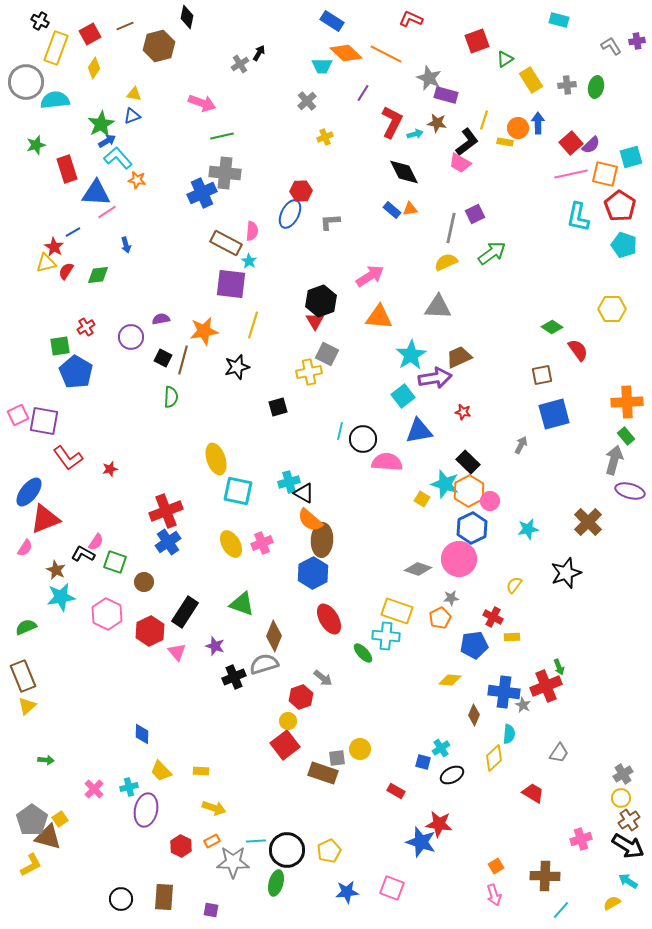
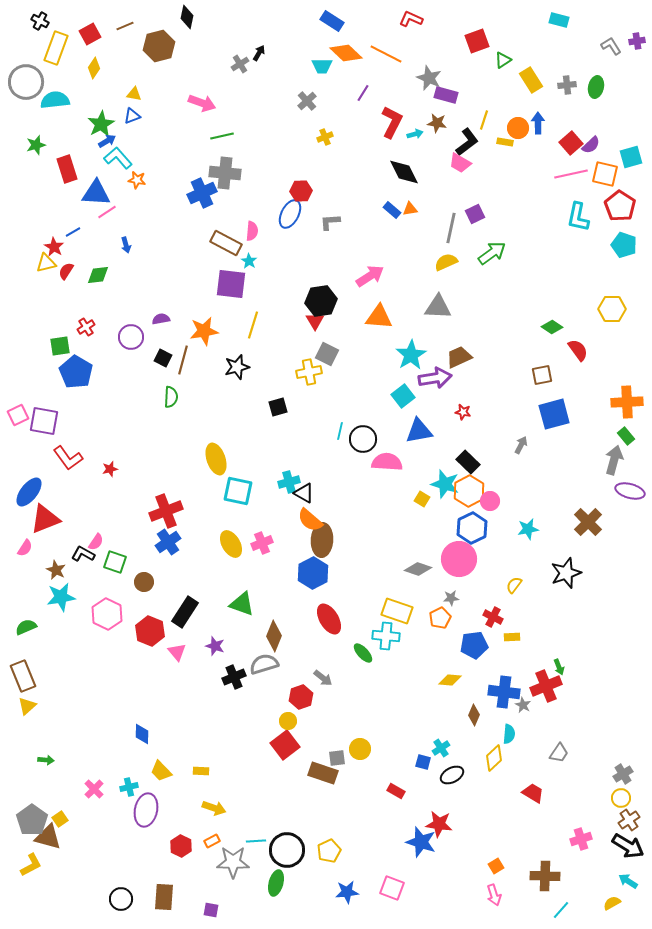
green triangle at (505, 59): moved 2 px left, 1 px down
black hexagon at (321, 301): rotated 12 degrees clockwise
red hexagon at (150, 631): rotated 12 degrees counterclockwise
